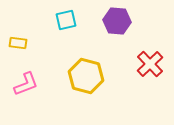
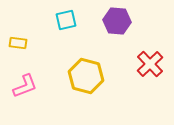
pink L-shape: moved 1 px left, 2 px down
